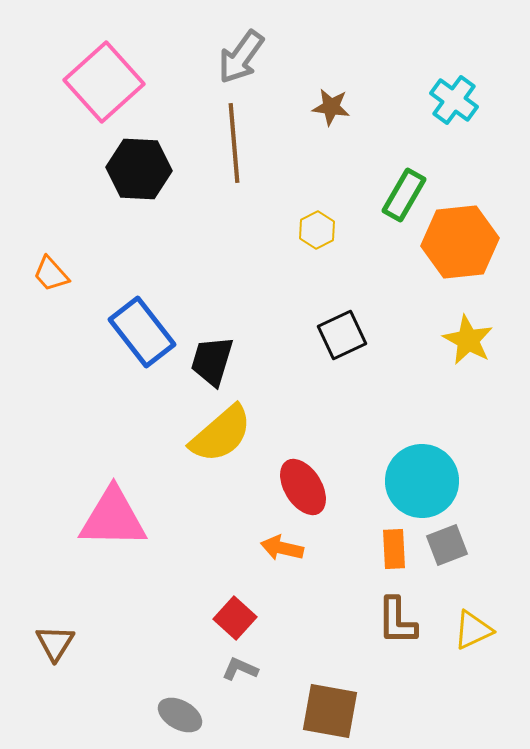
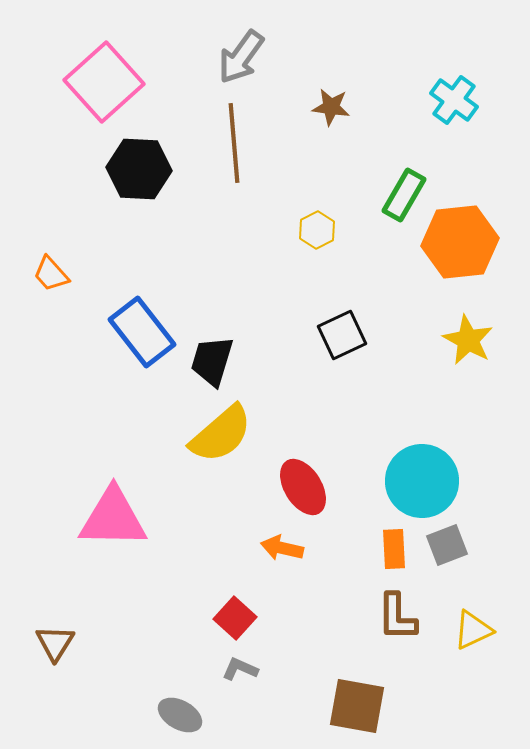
brown L-shape: moved 4 px up
brown square: moved 27 px right, 5 px up
